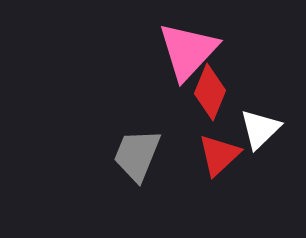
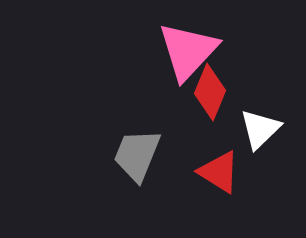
red triangle: moved 17 px down; rotated 45 degrees counterclockwise
